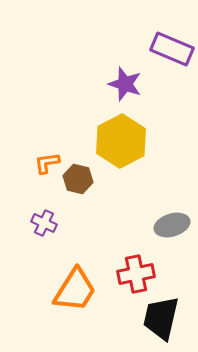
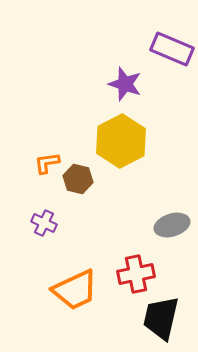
orange trapezoid: rotated 33 degrees clockwise
